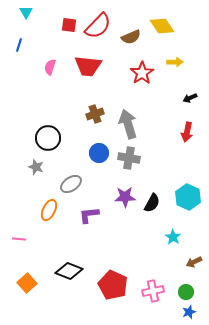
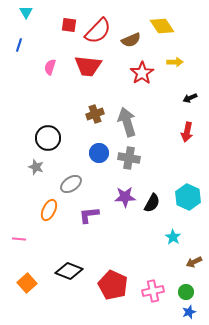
red semicircle: moved 5 px down
brown semicircle: moved 3 px down
gray arrow: moved 1 px left, 2 px up
